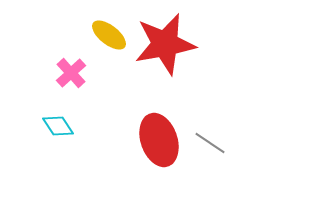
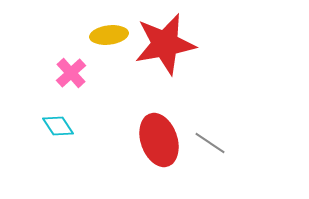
yellow ellipse: rotated 45 degrees counterclockwise
